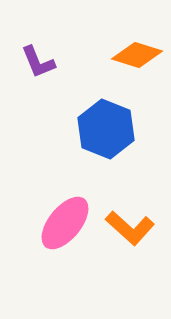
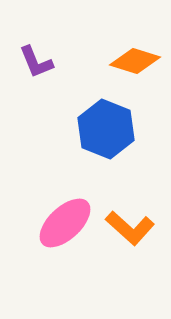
orange diamond: moved 2 px left, 6 px down
purple L-shape: moved 2 px left
pink ellipse: rotated 8 degrees clockwise
